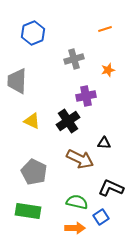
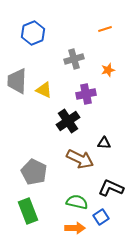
purple cross: moved 2 px up
yellow triangle: moved 12 px right, 31 px up
green rectangle: rotated 60 degrees clockwise
